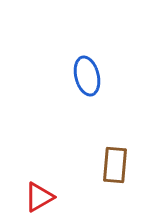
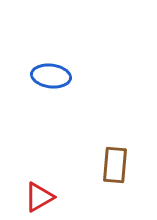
blue ellipse: moved 36 px left; rotated 69 degrees counterclockwise
